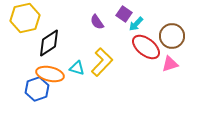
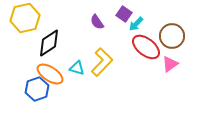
pink triangle: rotated 18 degrees counterclockwise
orange ellipse: rotated 20 degrees clockwise
